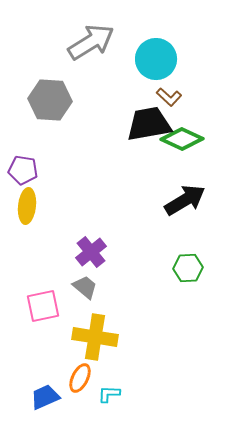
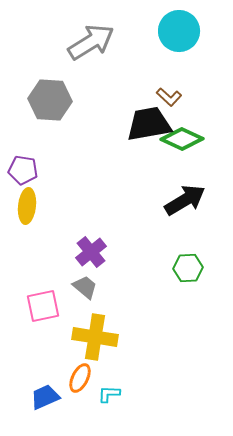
cyan circle: moved 23 px right, 28 px up
